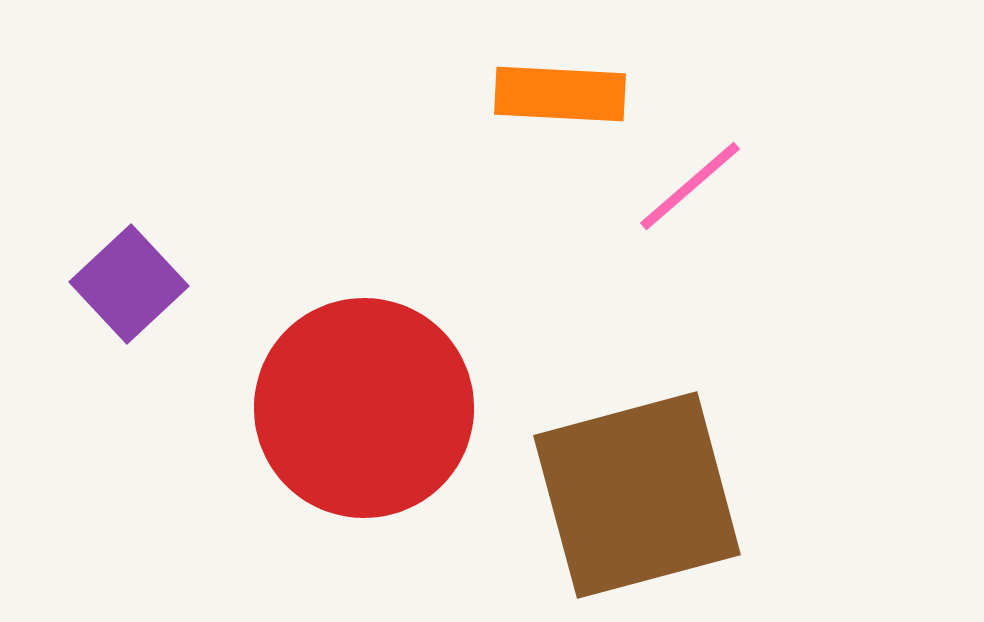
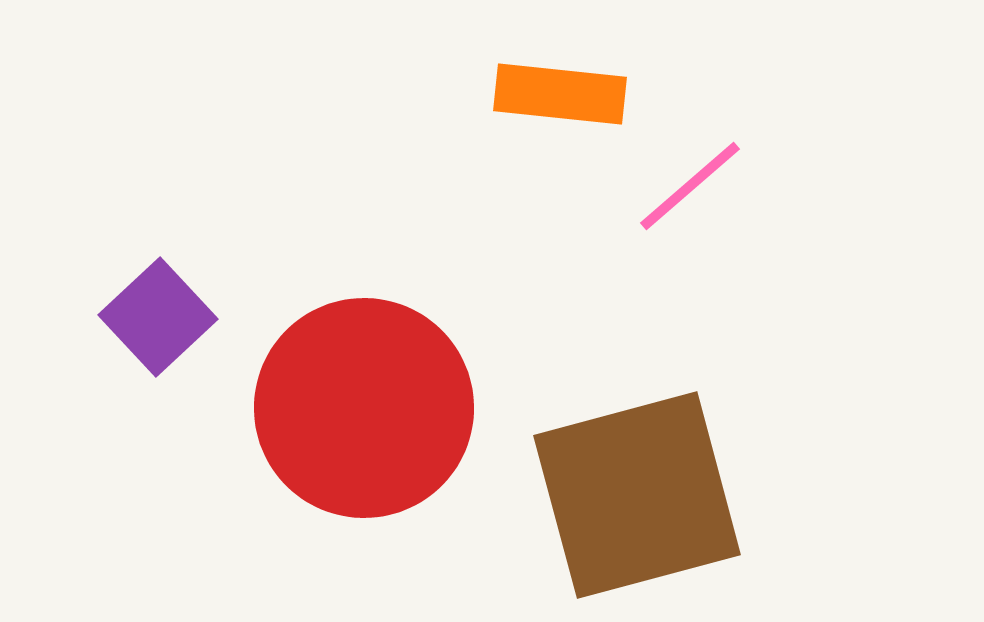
orange rectangle: rotated 3 degrees clockwise
purple square: moved 29 px right, 33 px down
